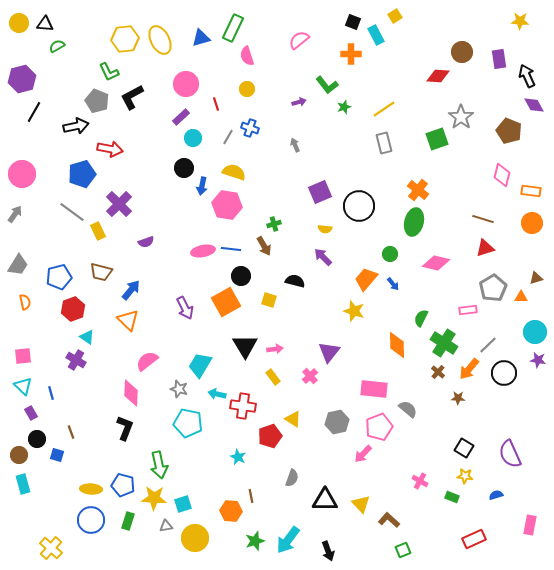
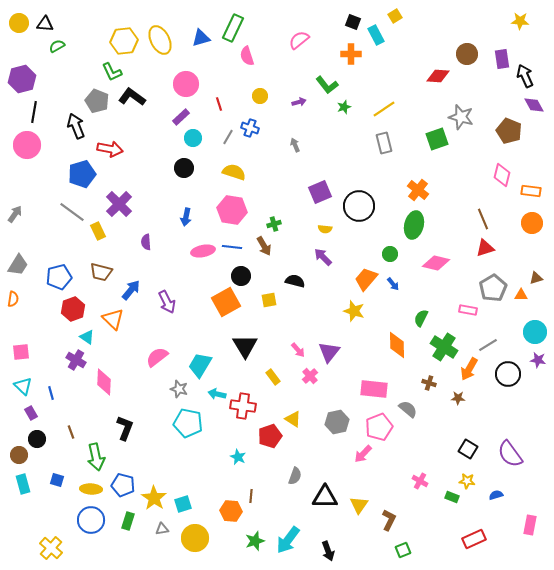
yellow hexagon at (125, 39): moved 1 px left, 2 px down
brown circle at (462, 52): moved 5 px right, 2 px down
purple rectangle at (499, 59): moved 3 px right
green L-shape at (109, 72): moved 3 px right
black arrow at (527, 76): moved 2 px left
yellow circle at (247, 89): moved 13 px right, 7 px down
black L-shape at (132, 97): rotated 64 degrees clockwise
red line at (216, 104): moved 3 px right
black line at (34, 112): rotated 20 degrees counterclockwise
gray star at (461, 117): rotated 20 degrees counterclockwise
black arrow at (76, 126): rotated 100 degrees counterclockwise
pink circle at (22, 174): moved 5 px right, 29 px up
blue arrow at (202, 186): moved 16 px left, 31 px down
pink hexagon at (227, 205): moved 5 px right, 5 px down
brown line at (483, 219): rotated 50 degrees clockwise
green ellipse at (414, 222): moved 3 px down
purple semicircle at (146, 242): rotated 105 degrees clockwise
blue line at (231, 249): moved 1 px right, 2 px up
orange triangle at (521, 297): moved 2 px up
yellow square at (269, 300): rotated 28 degrees counterclockwise
orange semicircle at (25, 302): moved 12 px left, 3 px up; rotated 21 degrees clockwise
purple arrow at (185, 308): moved 18 px left, 6 px up
pink rectangle at (468, 310): rotated 18 degrees clockwise
orange triangle at (128, 320): moved 15 px left, 1 px up
green cross at (444, 343): moved 4 px down
gray line at (488, 345): rotated 12 degrees clockwise
pink arrow at (275, 349): moved 23 px right, 1 px down; rotated 56 degrees clockwise
pink square at (23, 356): moved 2 px left, 4 px up
pink semicircle at (147, 361): moved 10 px right, 4 px up
orange arrow at (469, 369): rotated 10 degrees counterclockwise
brown cross at (438, 372): moved 9 px left, 11 px down; rotated 24 degrees counterclockwise
black circle at (504, 373): moved 4 px right, 1 px down
pink diamond at (131, 393): moved 27 px left, 11 px up
black square at (464, 448): moved 4 px right, 1 px down
purple semicircle at (510, 454): rotated 12 degrees counterclockwise
blue square at (57, 455): moved 25 px down
green arrow at (159, 465): moved 63 px left, 8 px up
yellow star at (465, 476): moved 2 px right, 5 px down
gray semicircle at (292, 478): moved 3 px right, 2 px up
brown line at (251, 496): rotated 16 degrees clockwise
yellow star at (154, 498): rotated 30 degrees clockwise
black triangle at (325, 500): moved 3 px up
yellow triangle at (361, 504): moved 2 px left, 1 px down; rotated 18 degrees clockwise
brown L-shape at (389, 520): rotated 75 degrees clockwise
gray triangle at (166, 526): moved 4 px left, 3 px down
